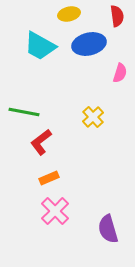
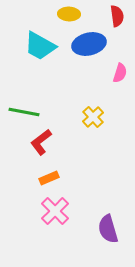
yellow ellipse: rotated 15 degrees clockwise
